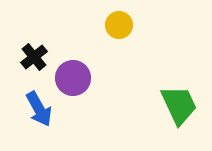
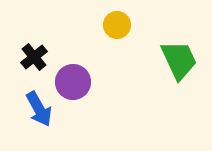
yellow circle: moved 2 px left
purple circle: moved 4 px down
green trapezoid: moved 45 px up
